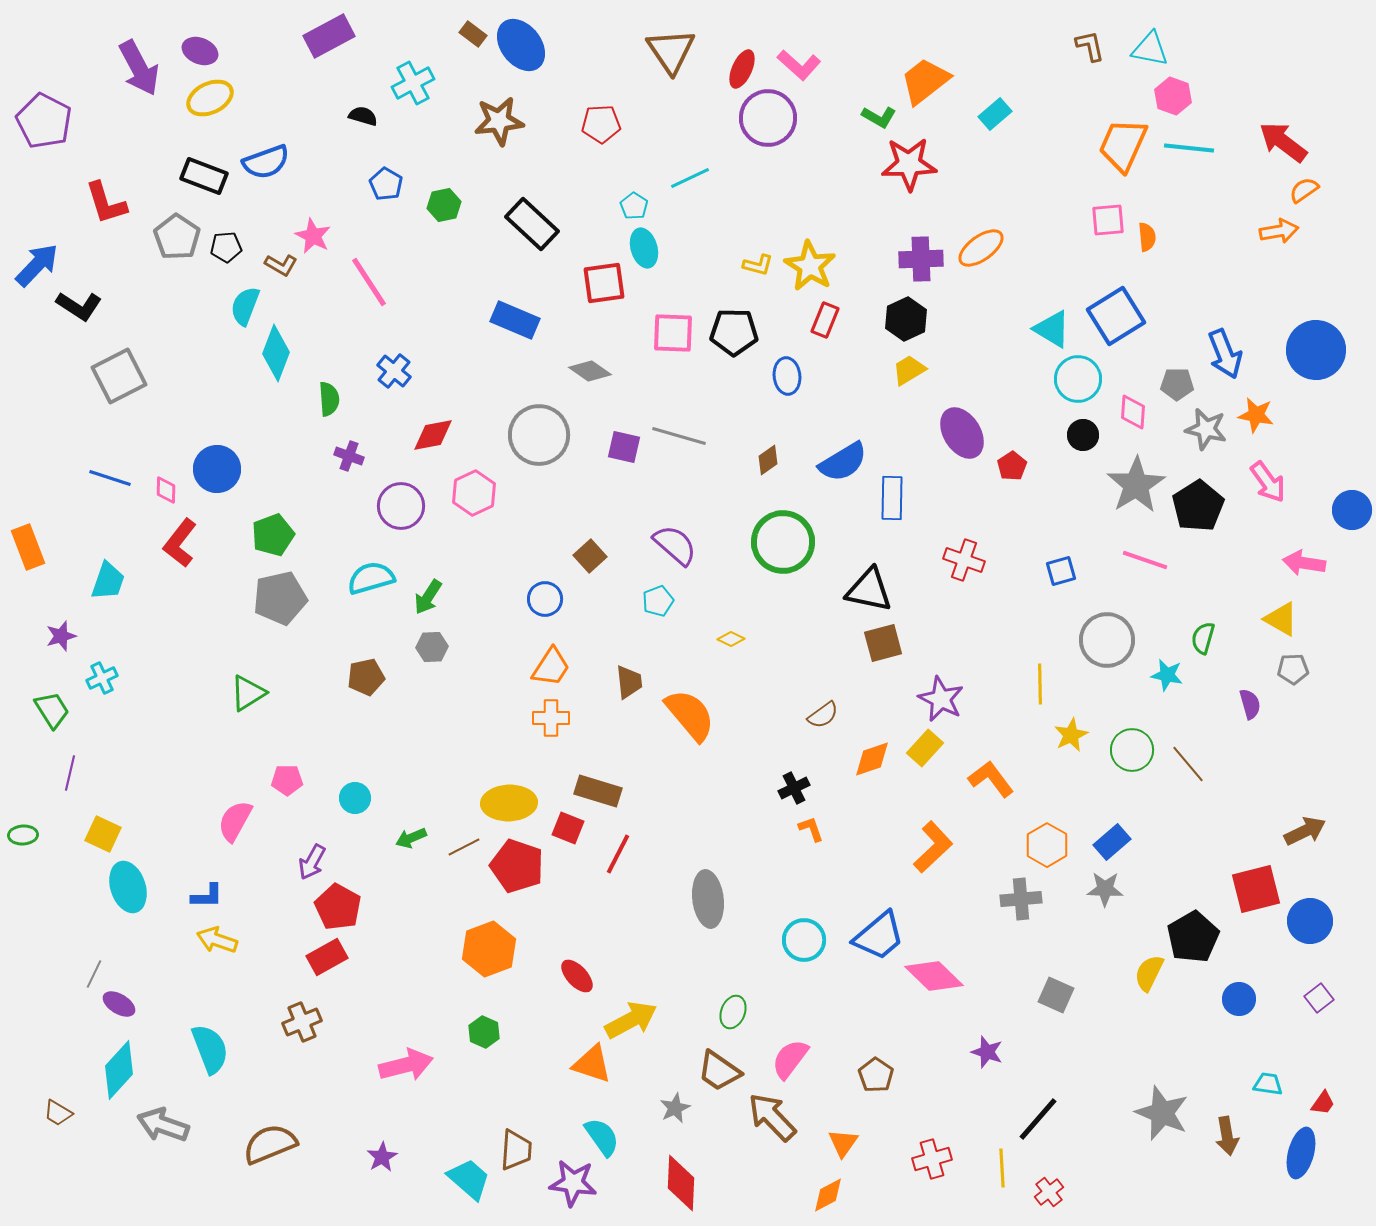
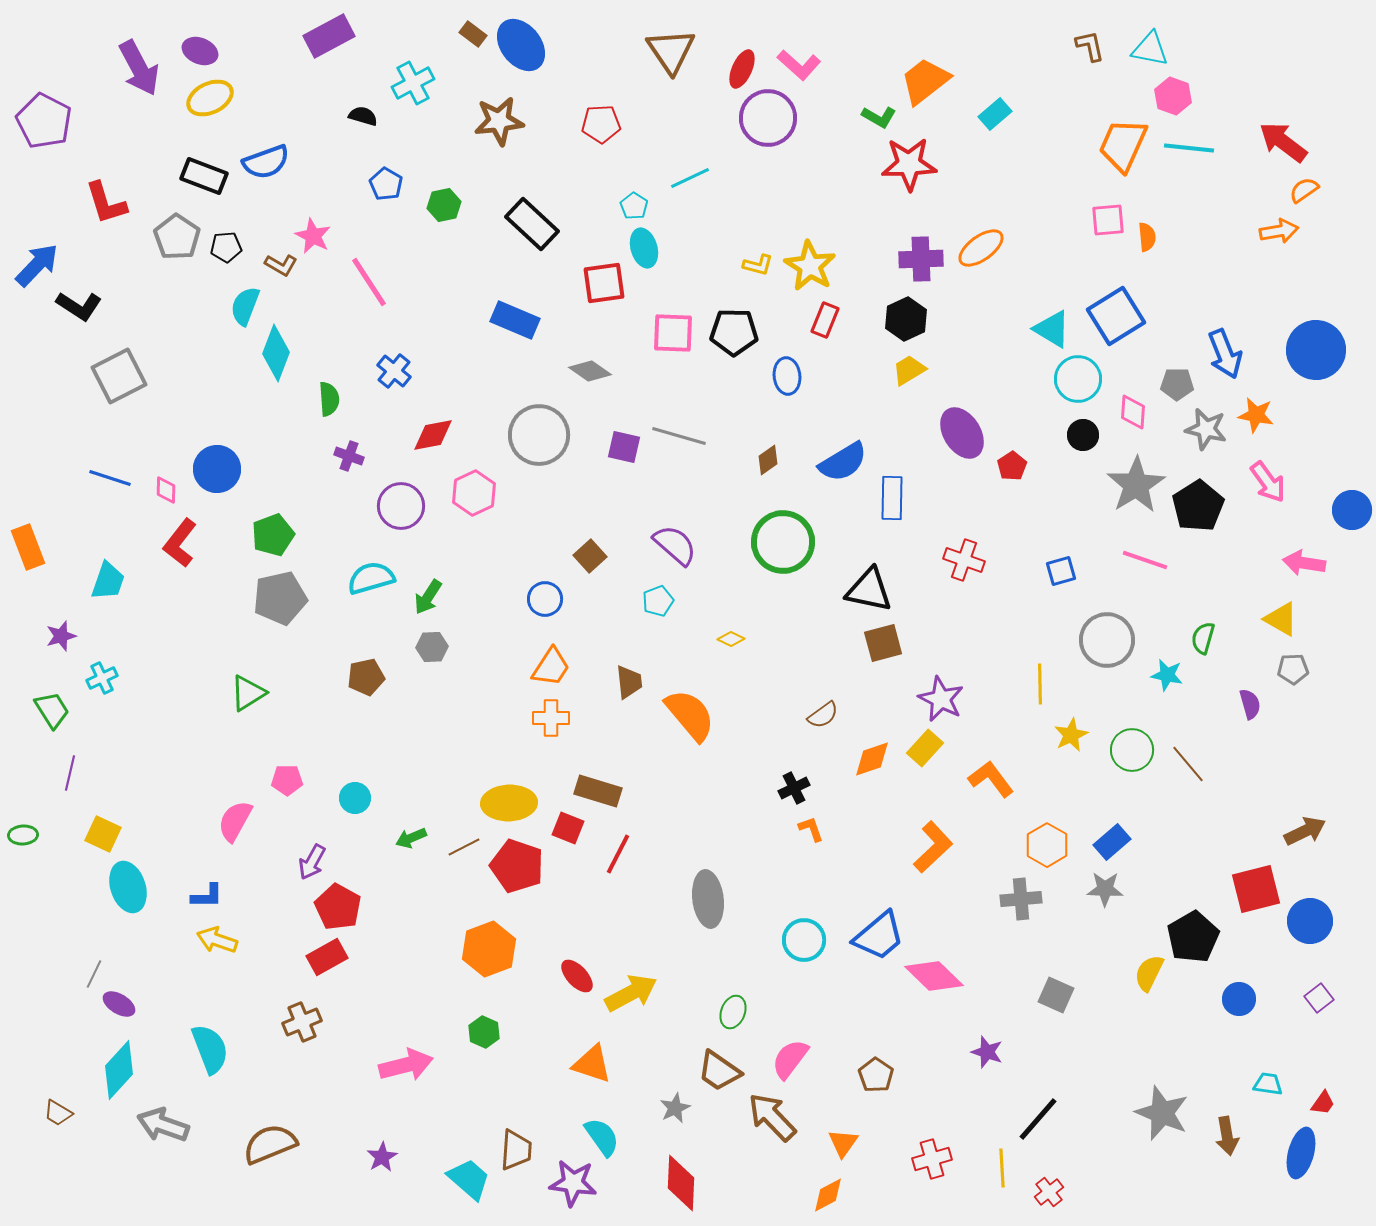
yellow arrow at (631, 1020): moved 27 px up
